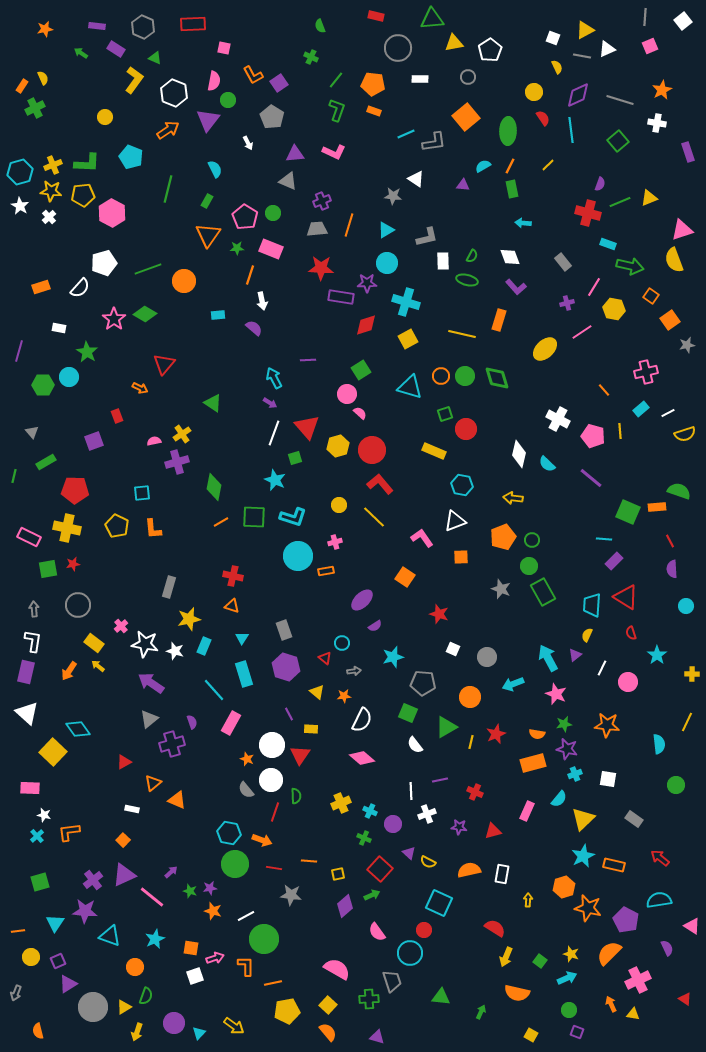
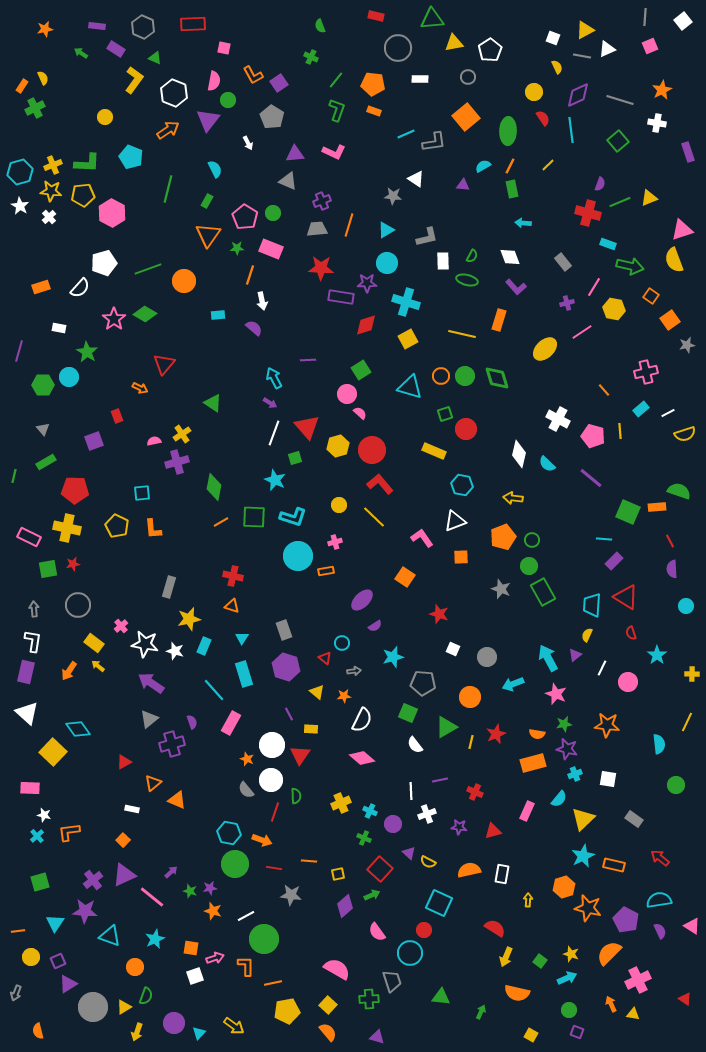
gray triangle at (32, 432): moved 11 px right, 3 px up
purple semicircle at (667, 948): moved 7 px left, 17 px up
